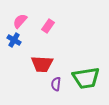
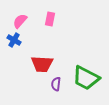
pink rectangle: moved 2 px right, 7 px up; rotated 24 degrees counterclockwise
green trapezoid: rotated 36 degrees clockwise
